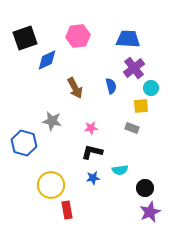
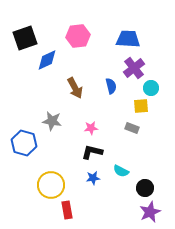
cyan semicircle: moved 1 px right, 1 px down; rotated 35 degrees clockwise
